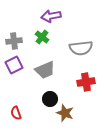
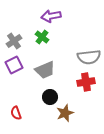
gray cross: rotated 28 degrees counterclockwise
gray semicircle: moved 8 px right, 9 px down
black circle: moved 2 px up
brown star: rotated 30 degrees clockwise
